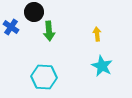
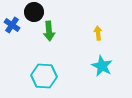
blue cross: moved 1 px right, 2 px up
yellow arrow: moved 1 px right, 1 px up
cyan hexagon: moved 1 px up
